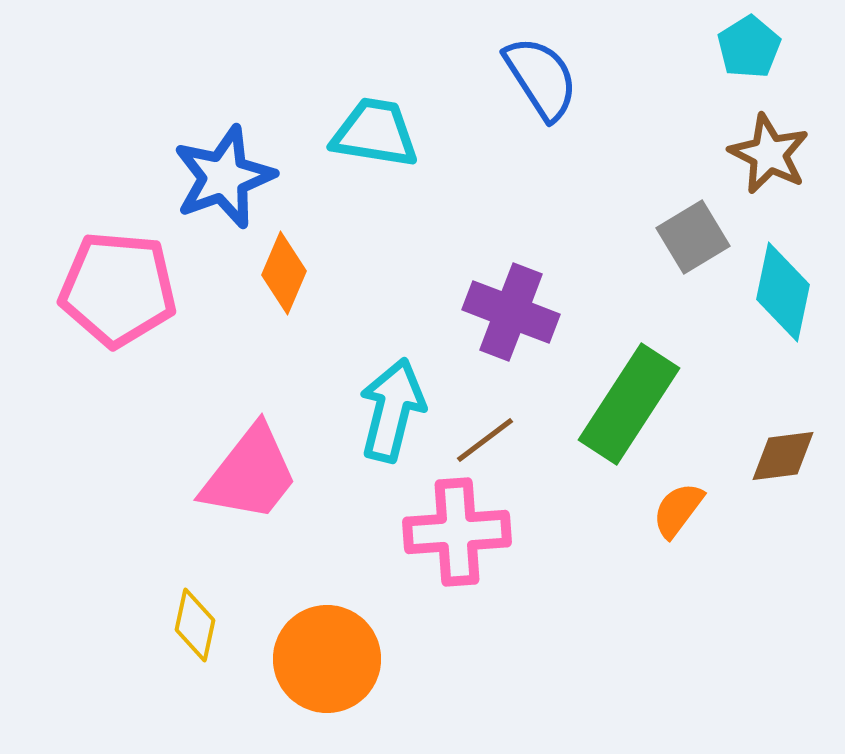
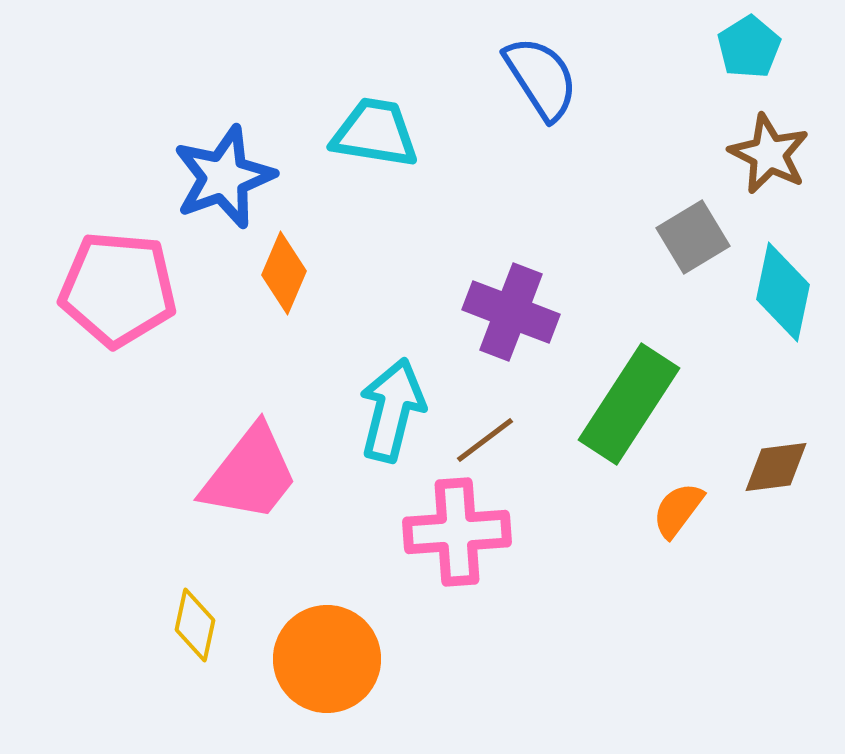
brown diamond: moved 7 px left, 11 px down
